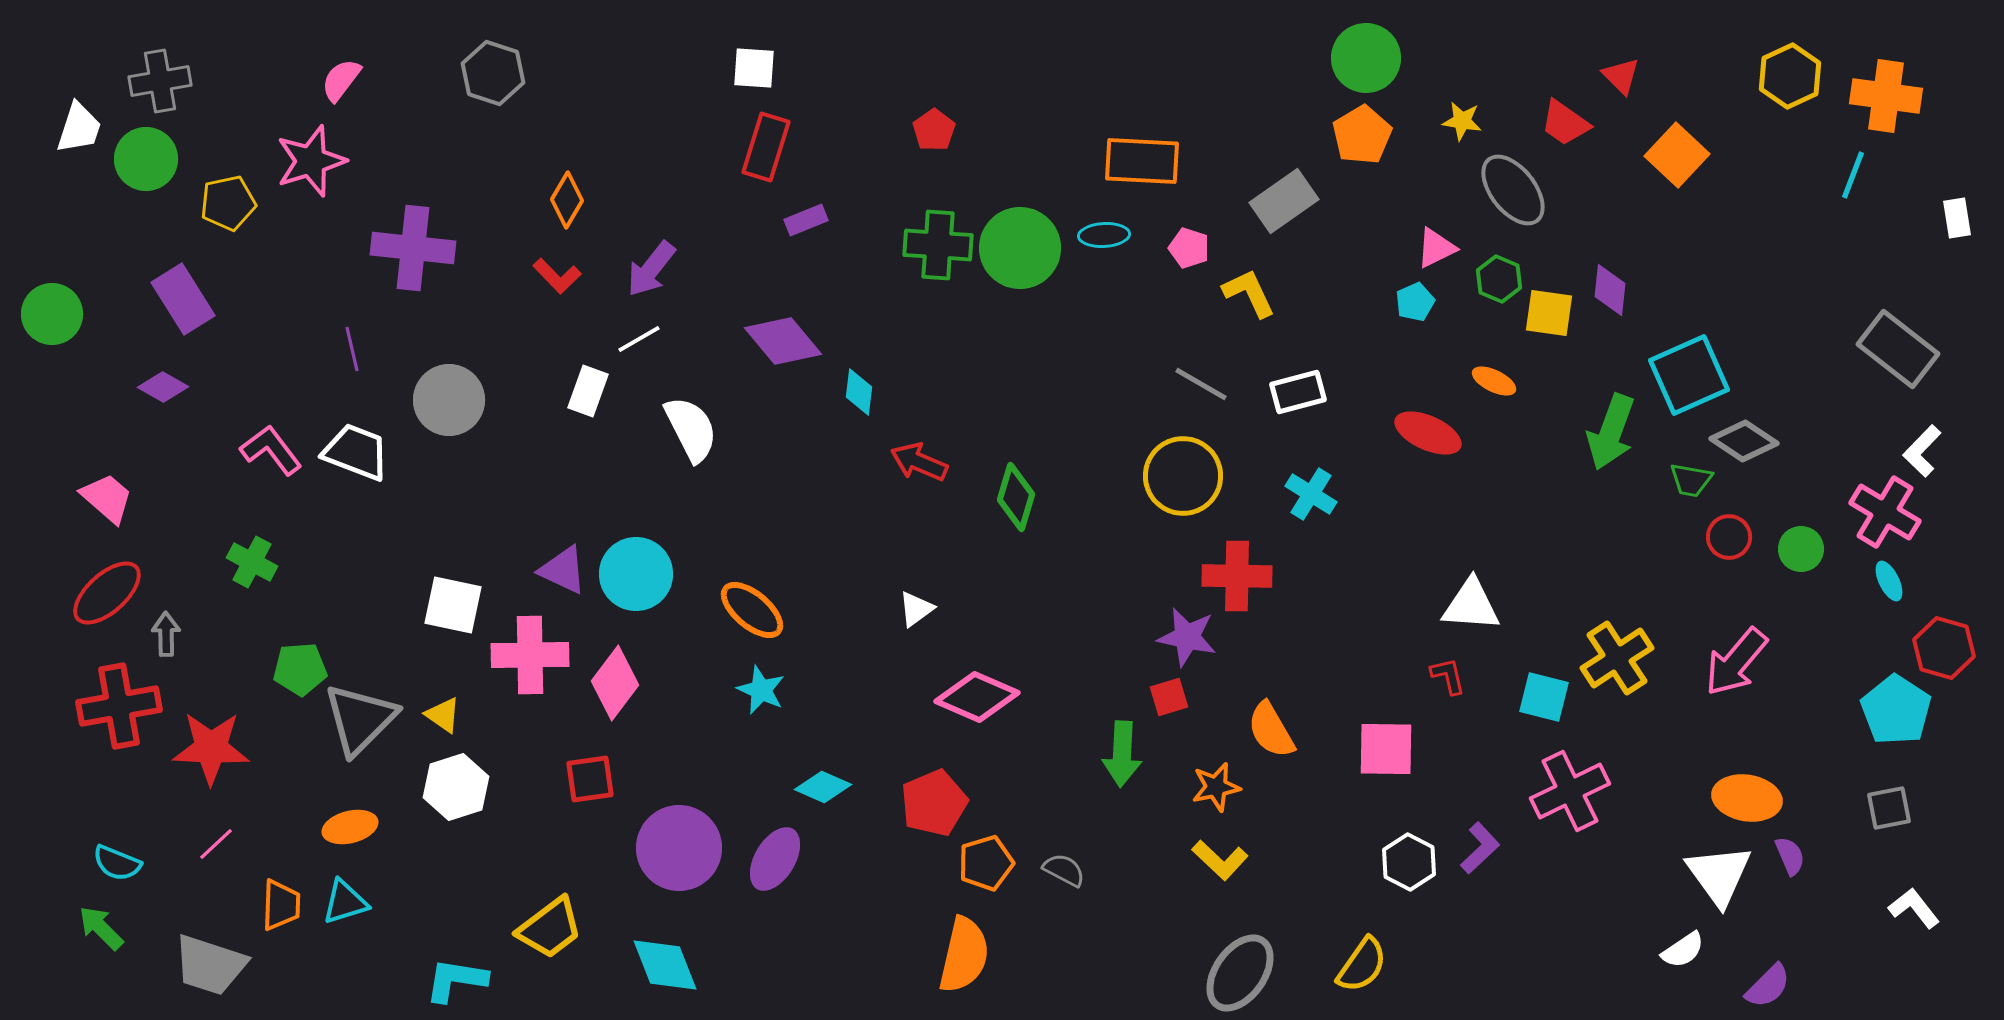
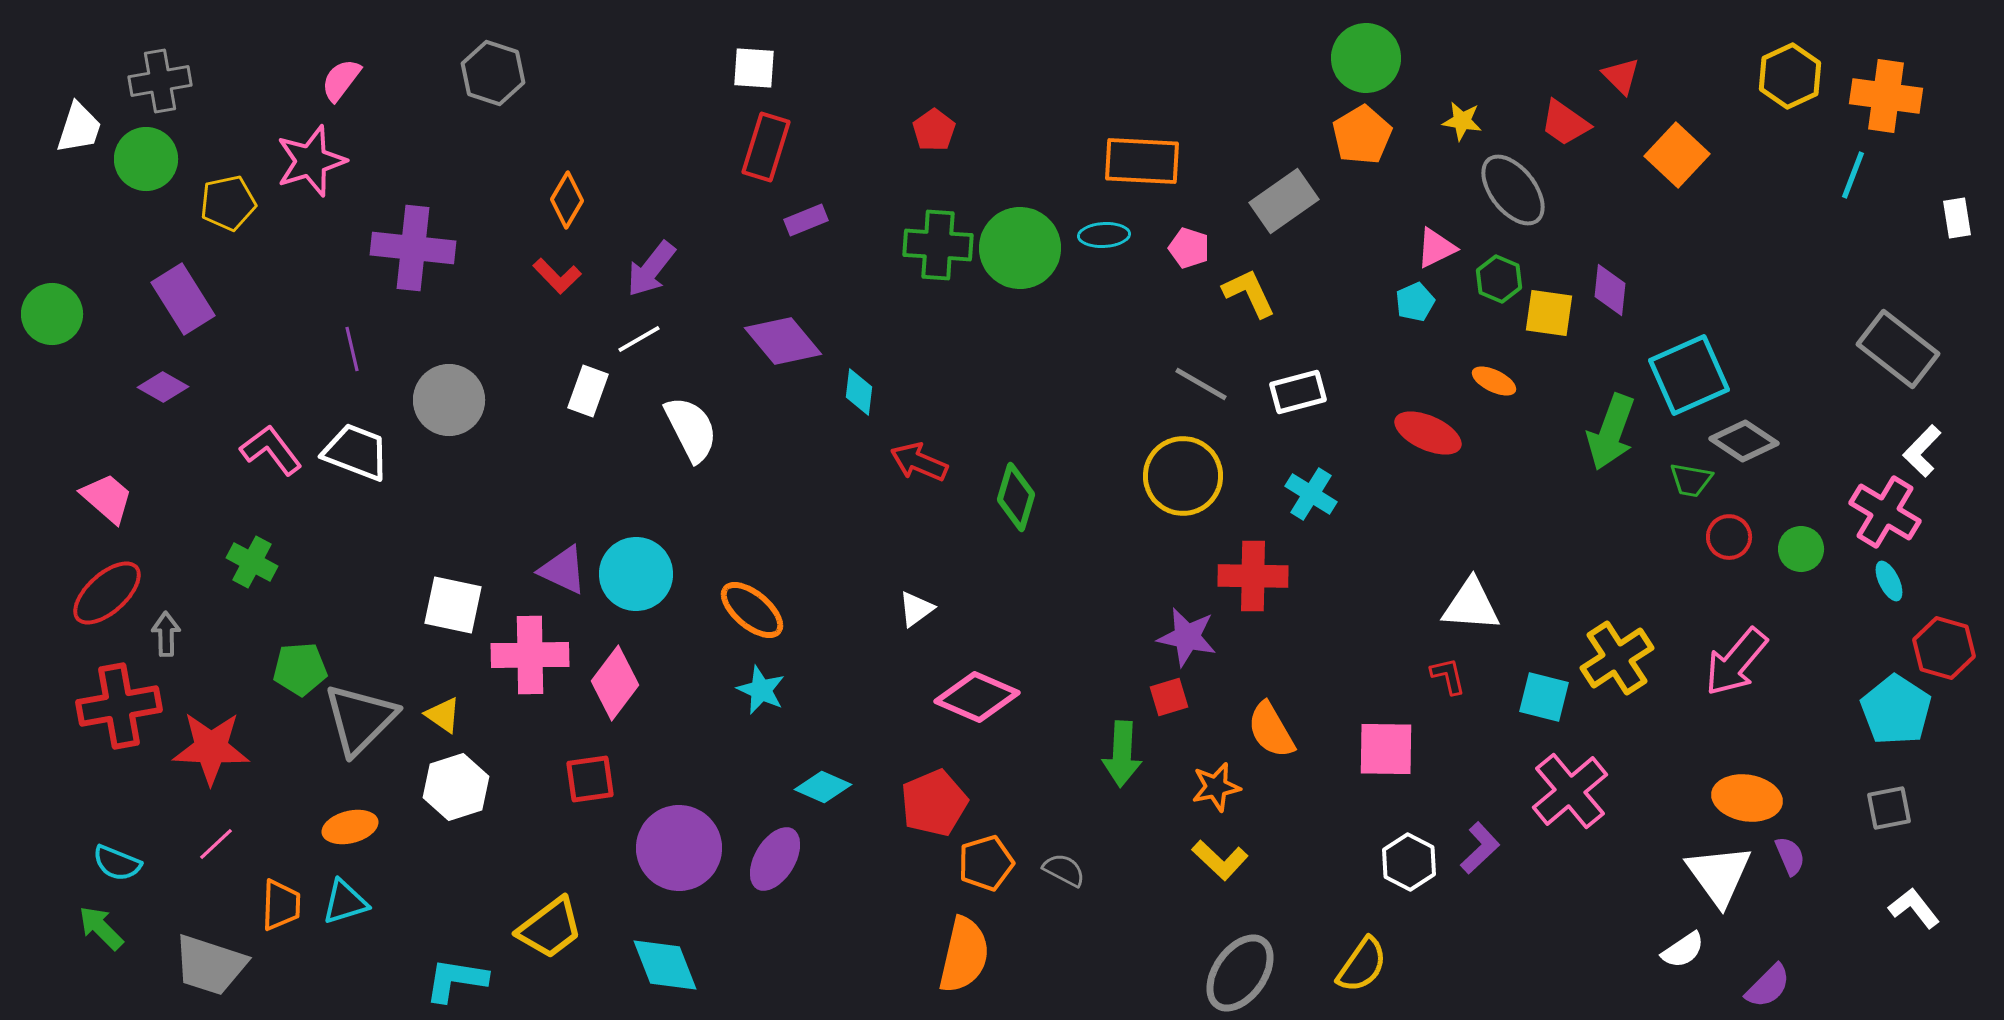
red cross at (1237, 576): moved 16 px right
pink cross at (1570, 791): rotated 14 degrees counterclockwise
